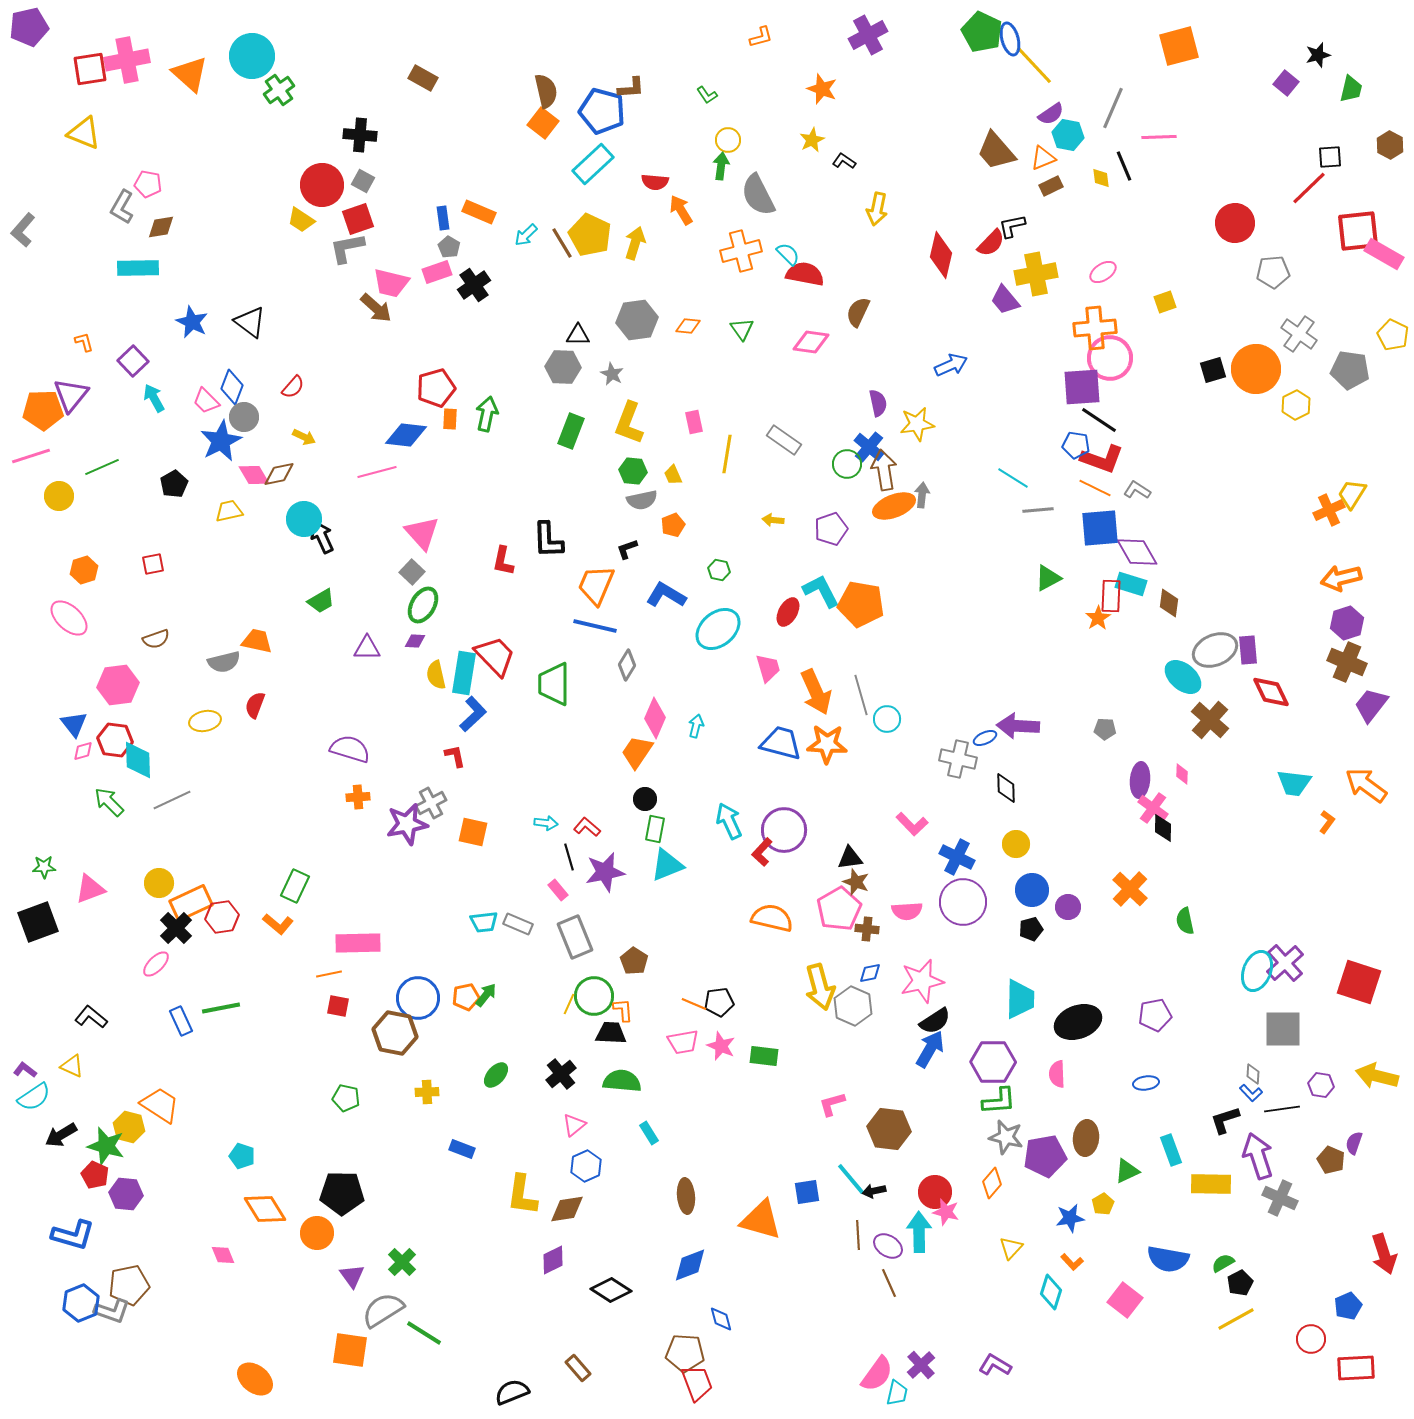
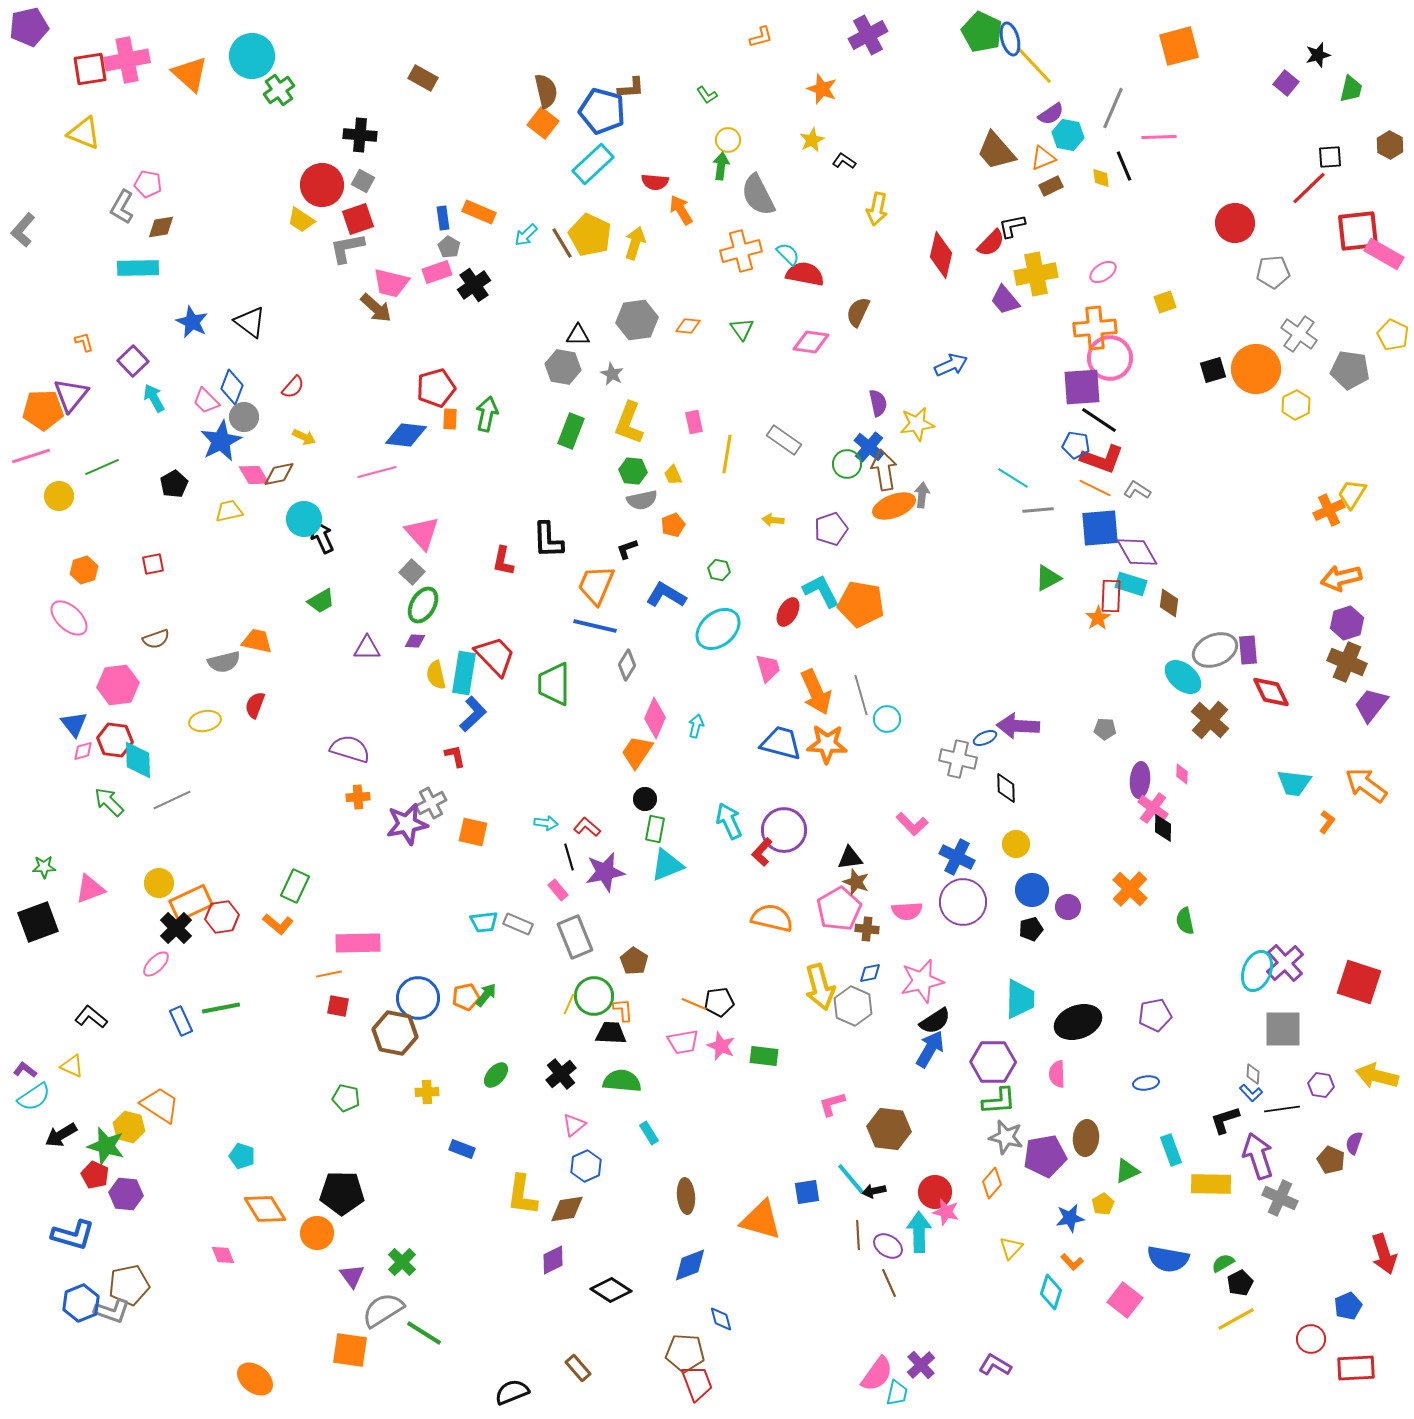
gray hexagon at (563, 367): rotated 8 degrees clockwise
